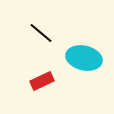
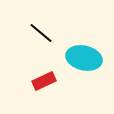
red rectangle: moved 2 px right
